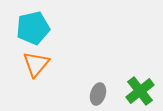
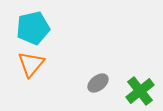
orange triangle: moved 5 px left
gray ellipse: moved 11 px up; rotated 35 degrees clockwise
